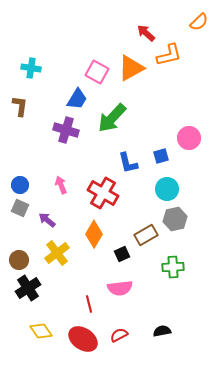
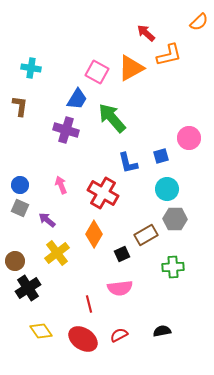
green arrow: rotated 96 degrees clockwise
gray hexagon: rotated 15 degrees clockwise
brown circle: moved 4 px left, 1 px down
